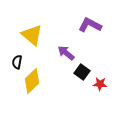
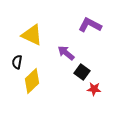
yellow triangle: rotated 15 degrees counterclockwise
red star: moved 6 px left, 5 px down
